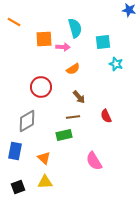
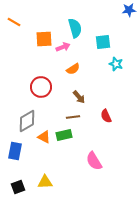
blue star: rotated 16 degrees counterclockwise
pink arrow: rotated 24 degrees counterclockwise
orange triangle: moved 21 px up; rotated 16 degrees counterclockwise
